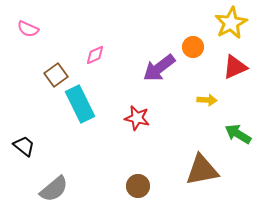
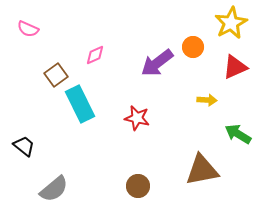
purple arrow: moved 2 px left, 5 px up
